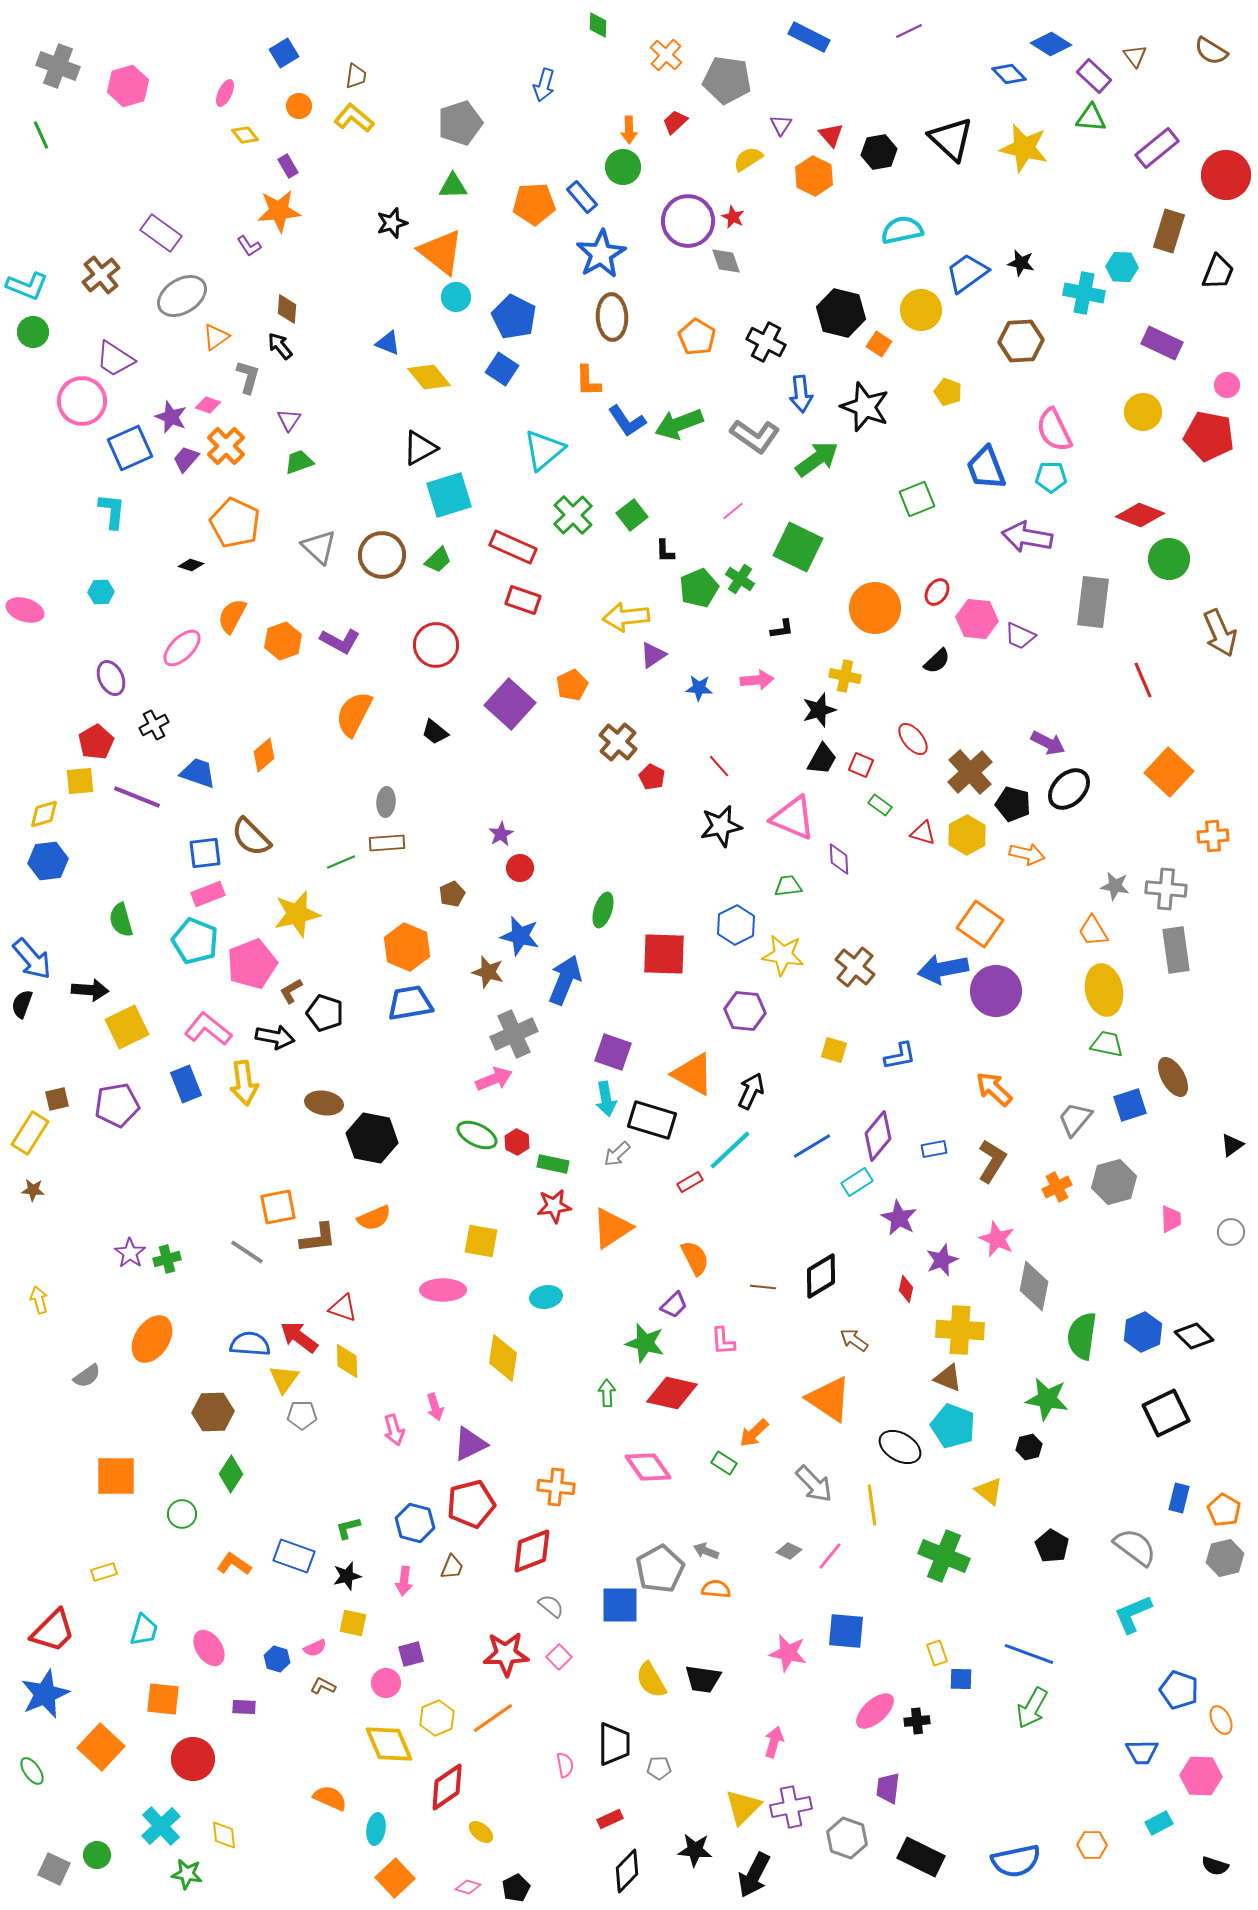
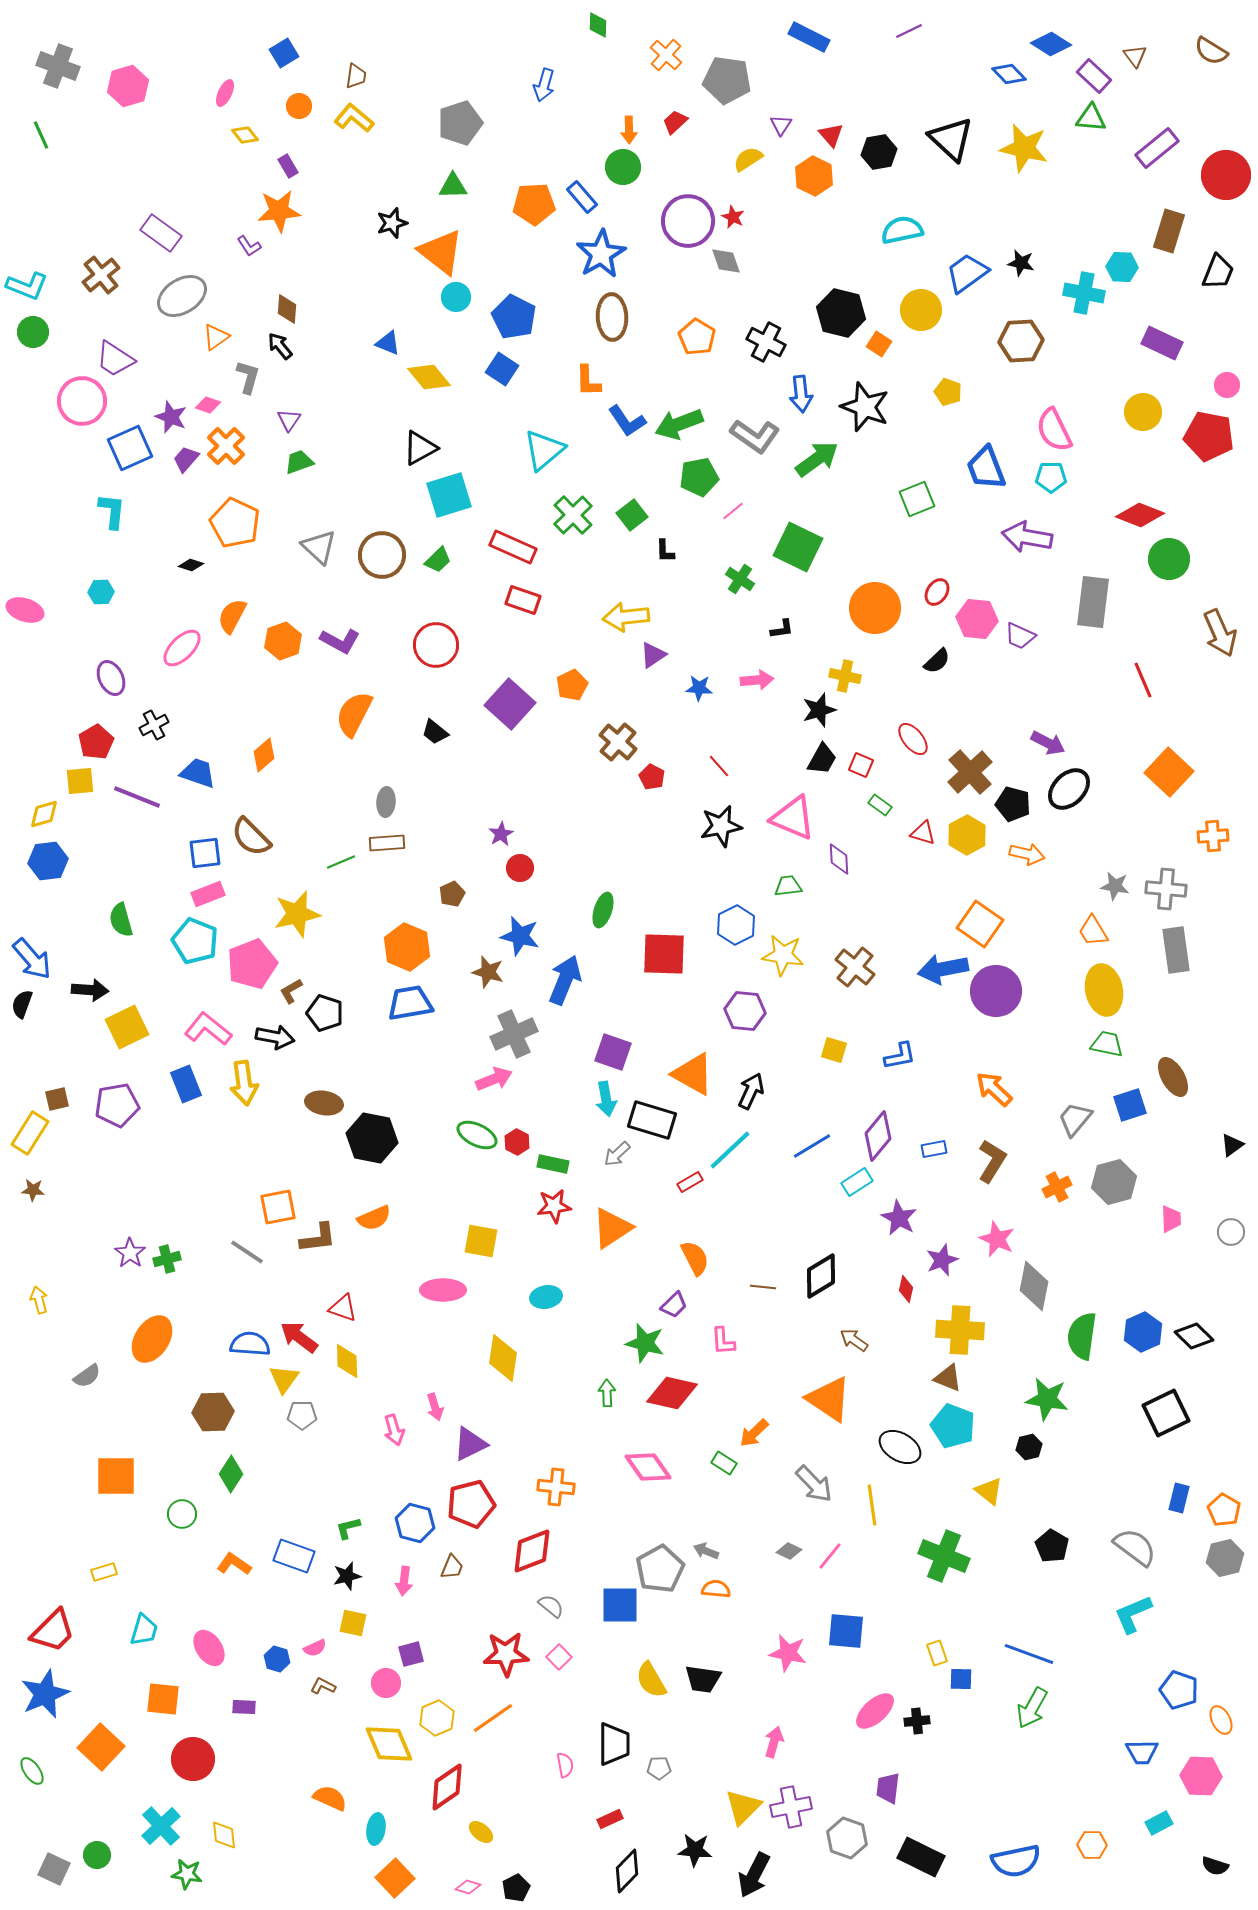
green pentagon at (699, 588): moved 111 px up; rotated 12 degrees clockwise
